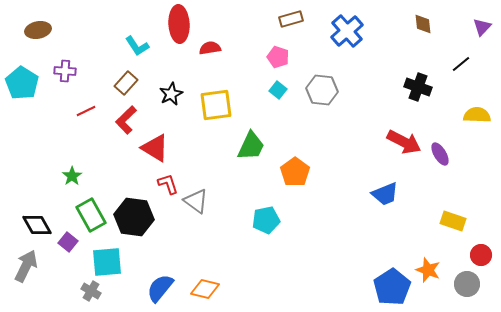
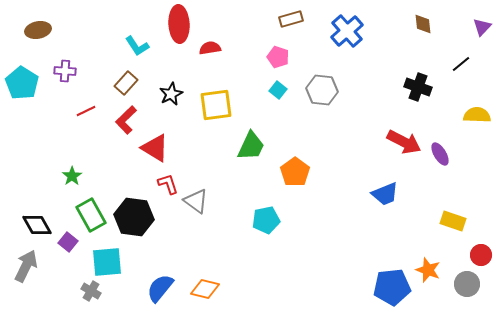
blue pentagon at (392, 287): rotated 27 degrees clockwise
